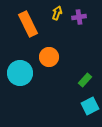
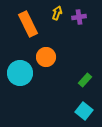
orange circle: moved 3 px left
cyan square: moved 6 px left, 5 px down; rotated 24 degrees counterclockwise
